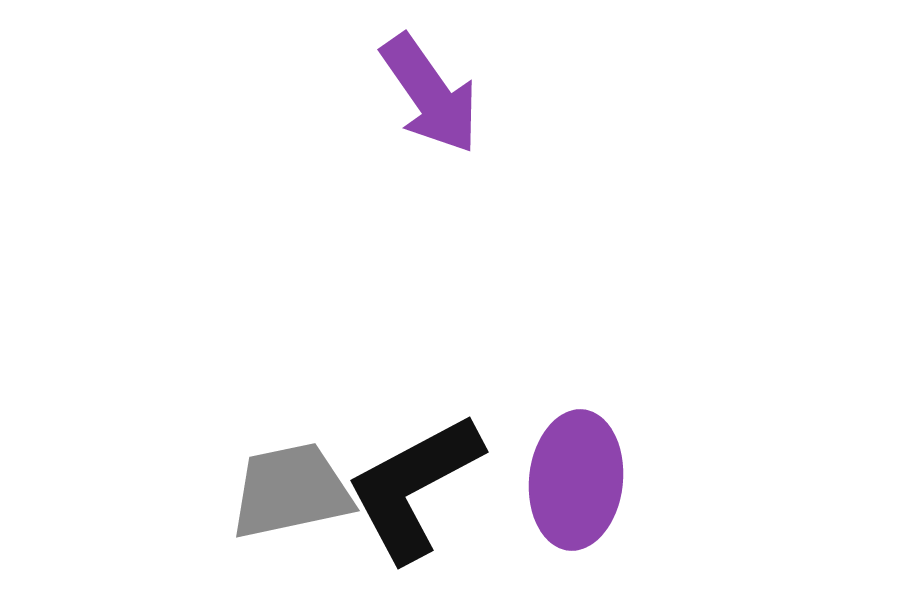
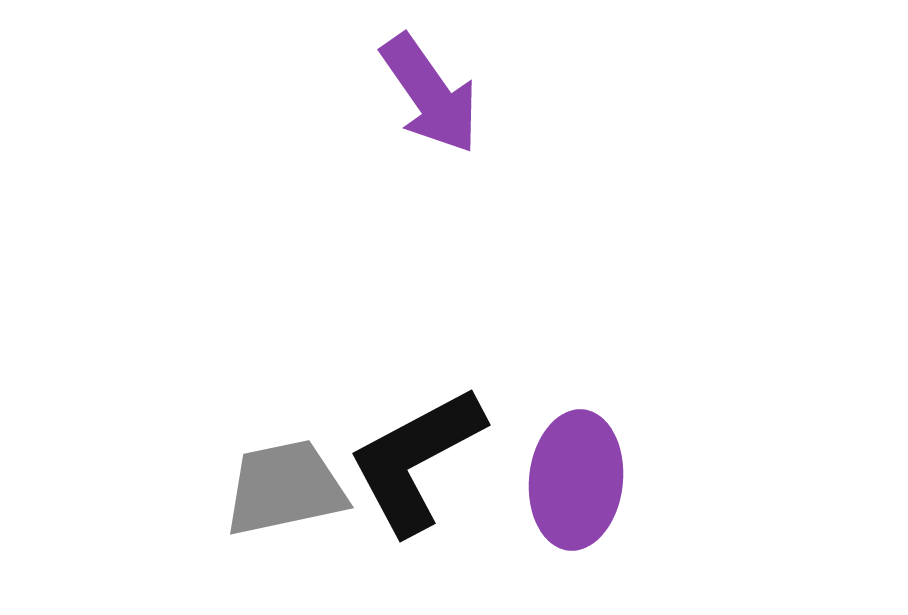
black L-shape: moved 2 px right, 27 px up
gray trapezoid: moved 6 px left, 3 px up
